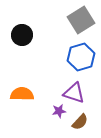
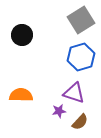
orange semicircle: moved 1 px left, 1 px down
